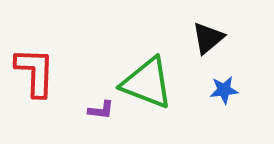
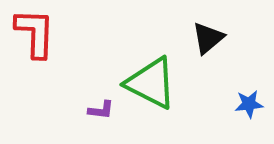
red L-shape: moved 39 px up
green triangle: moved 4 px right; rotated 6 degrees clockwise
blue star: moved 25 px right, 14 px down
